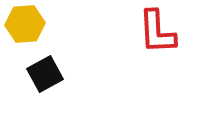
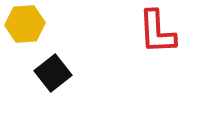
black square: moved 8 px right, 1 px up; rotated 9 degrees counterclockwise
